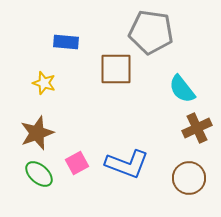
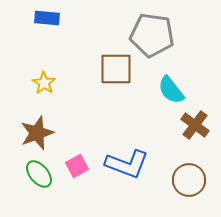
gray pentagon: moved 1 px right, 3 px down
blue rectangle: moved 19 px left, 24 px up
yellow star: rotated 15 degrees clockwise
cyan semicircle: moved 11 px left, 1 px down
brown cross: moved 2 px left, 3 px up; rotated 28 degrees counterclockwise
pink square: moved 3 px down
green ellipse: rotated 8 degrees clockwise
brown circle: moved 2 px down
